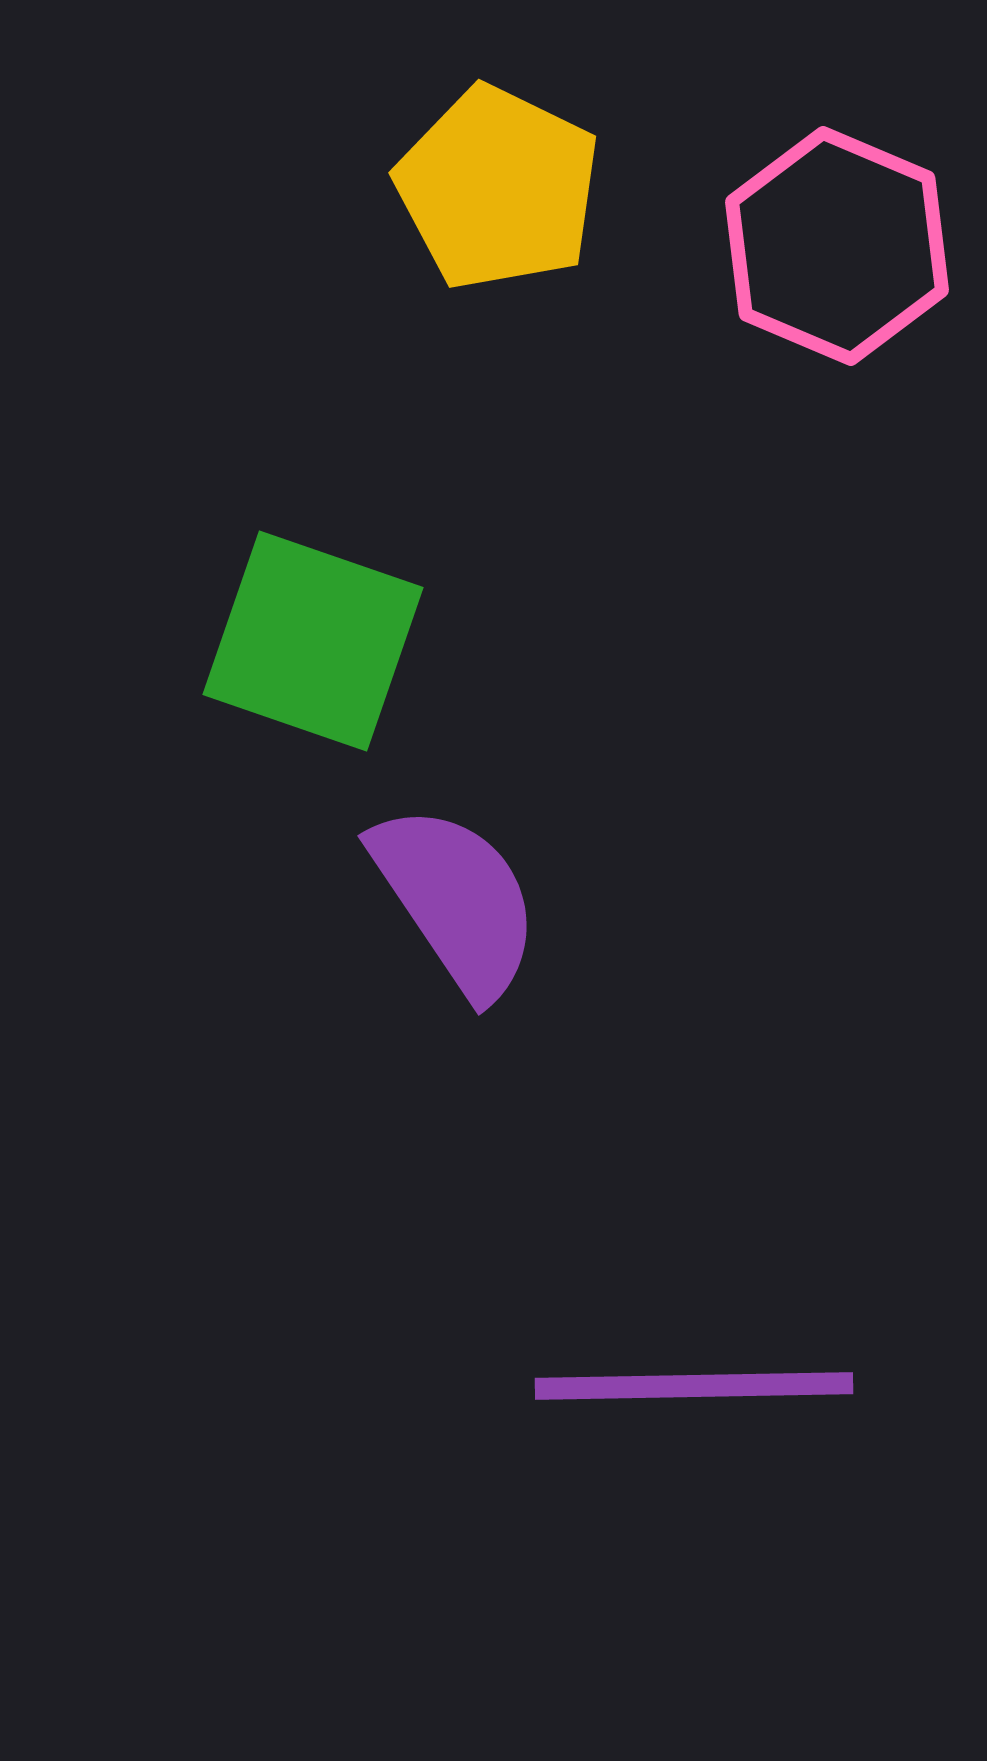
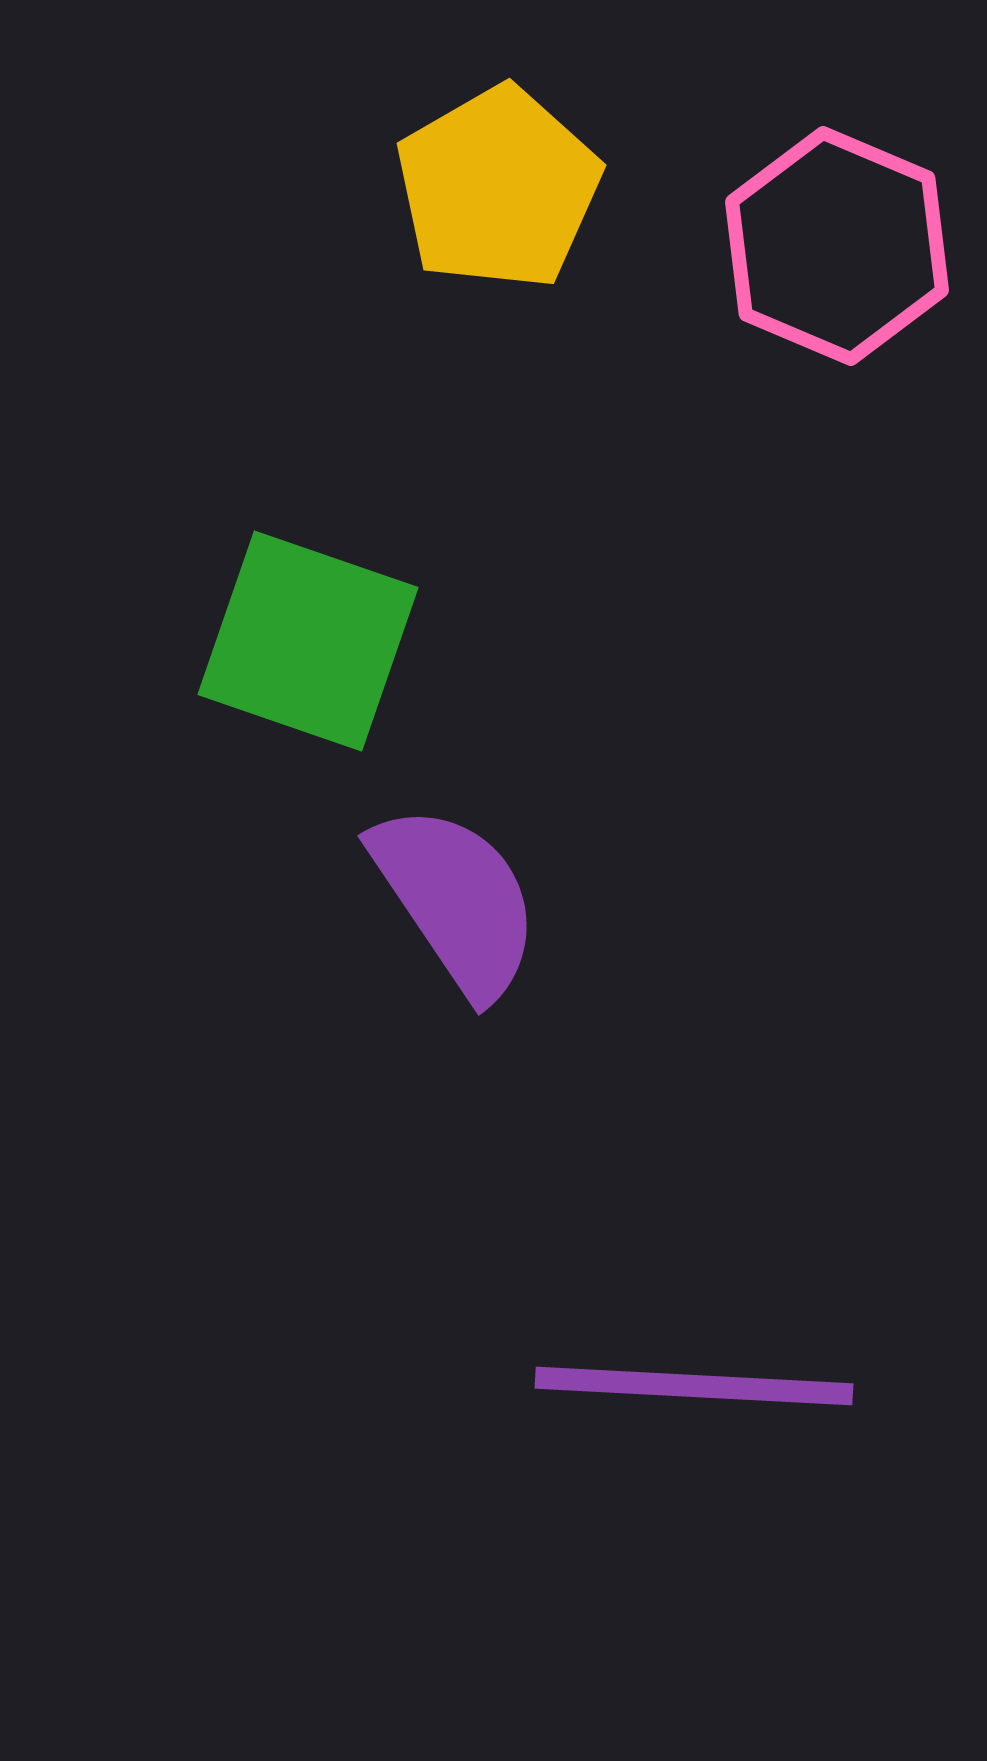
yellow pentagon: rotated 16 degrees clockwise
green square: moved 5 px left
purple line: rotated 4 degrees clockwise
